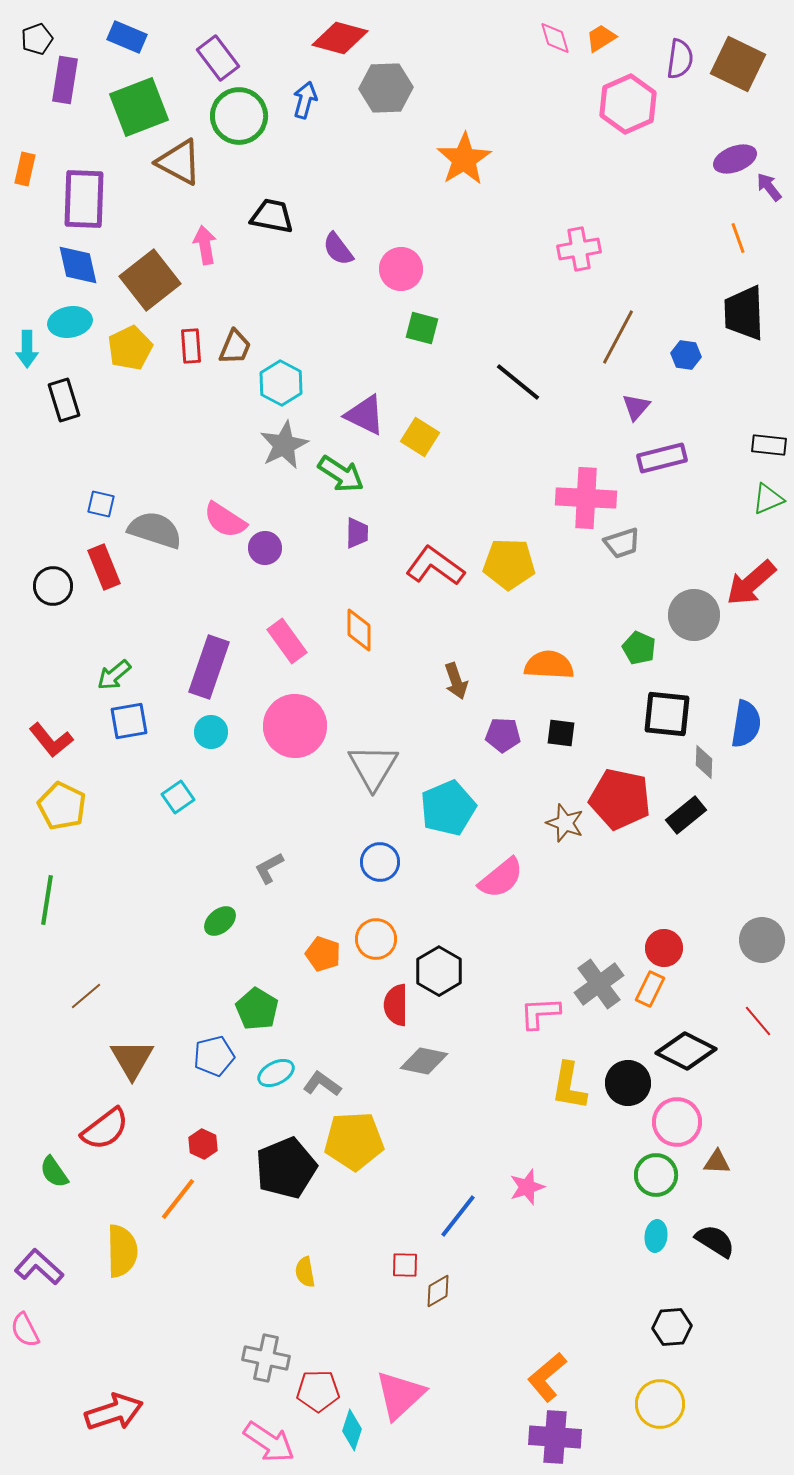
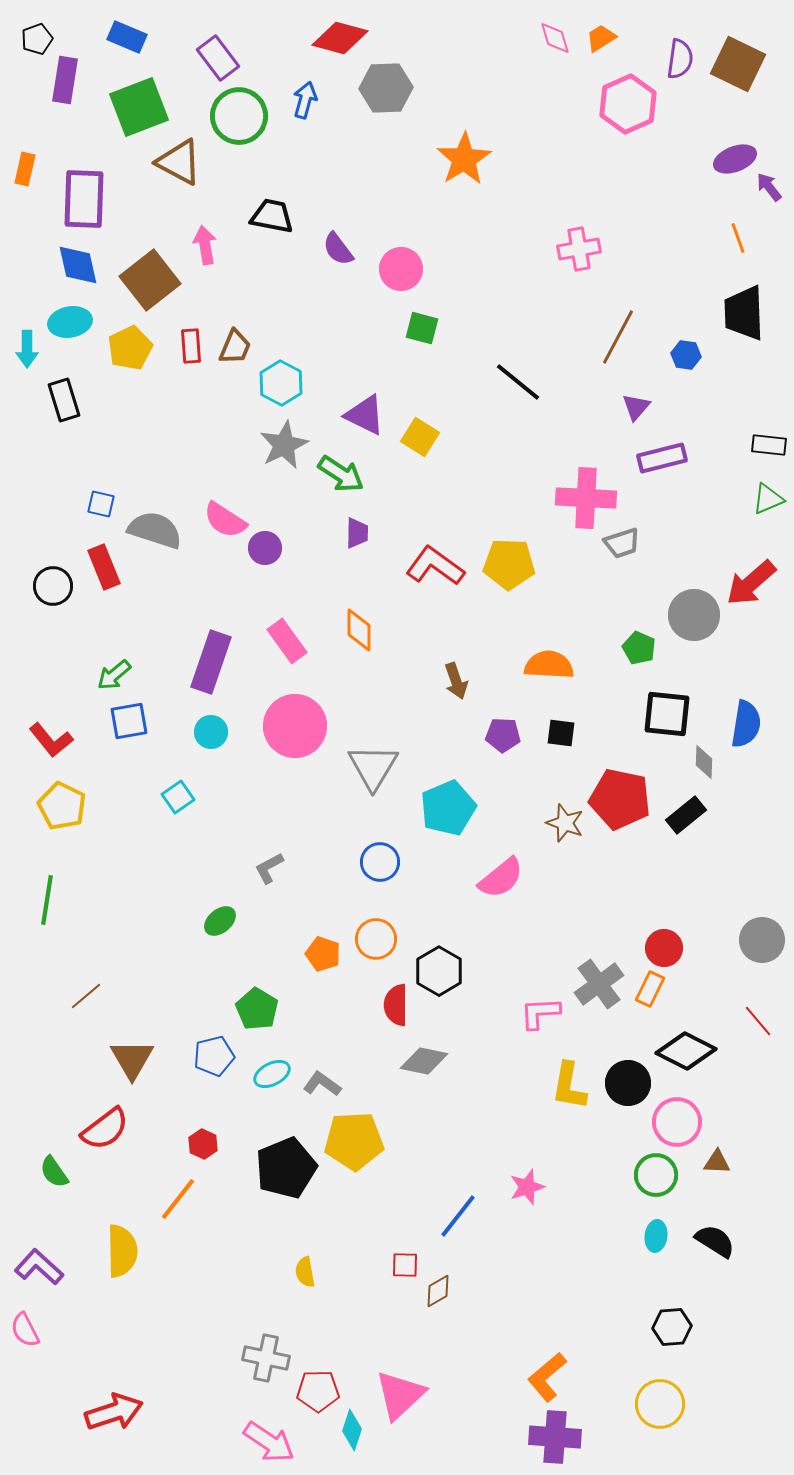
purple rectangle at (209, 667): moved 2 px right, 5 px up
cyan ellipse at (276, 1073): moved 4 px left, 1 px down
